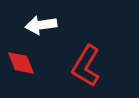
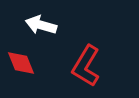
white arrow: rotated 24 degrees clockwise
